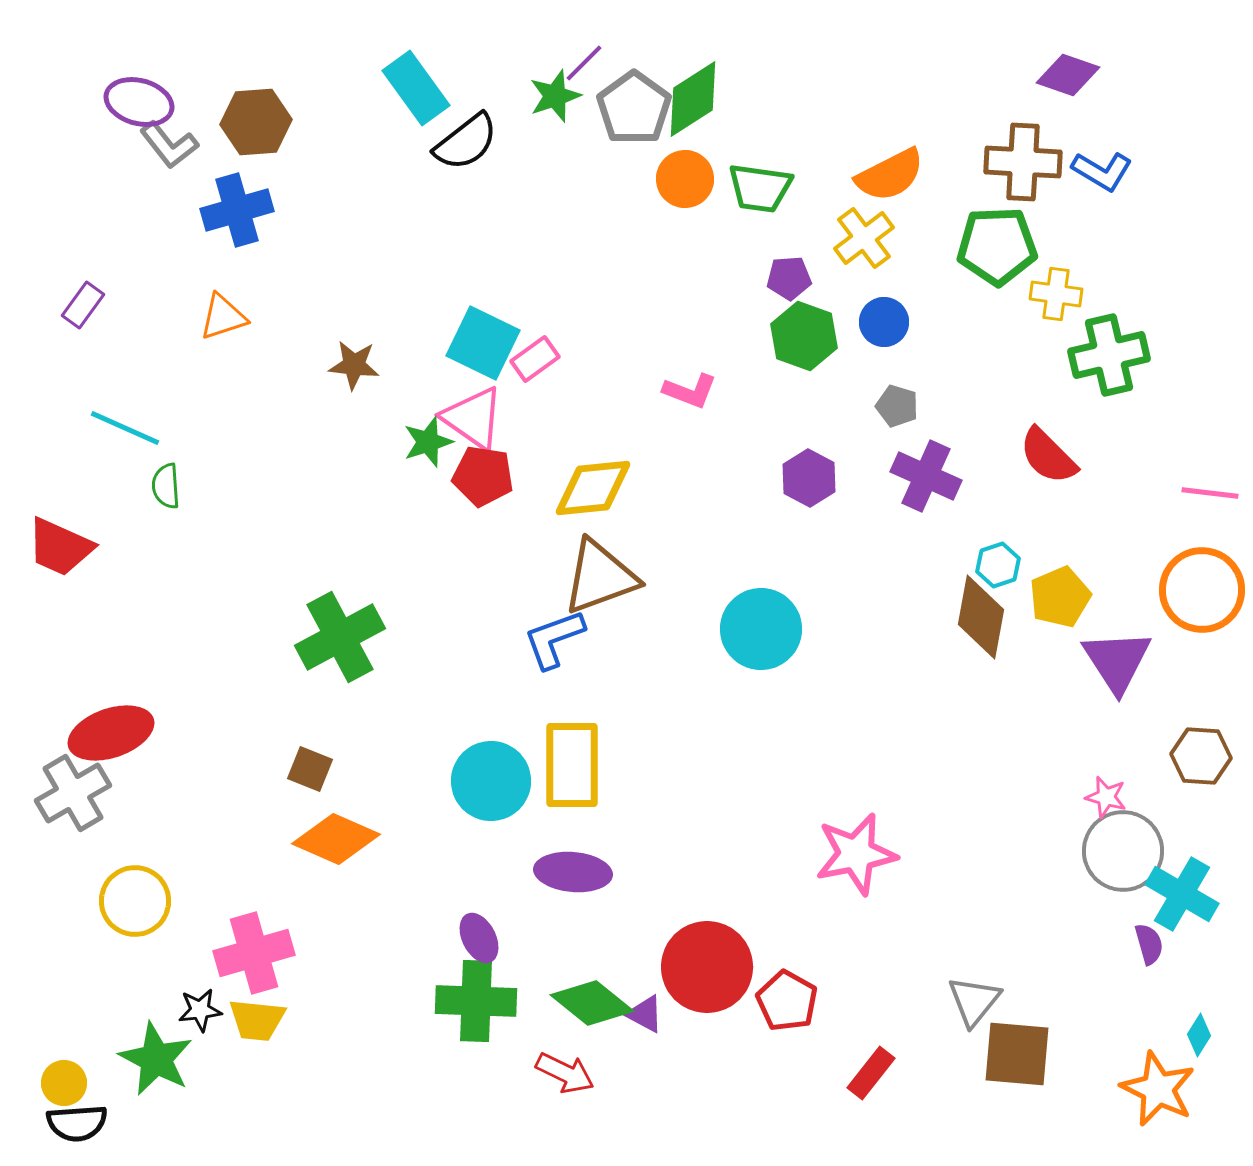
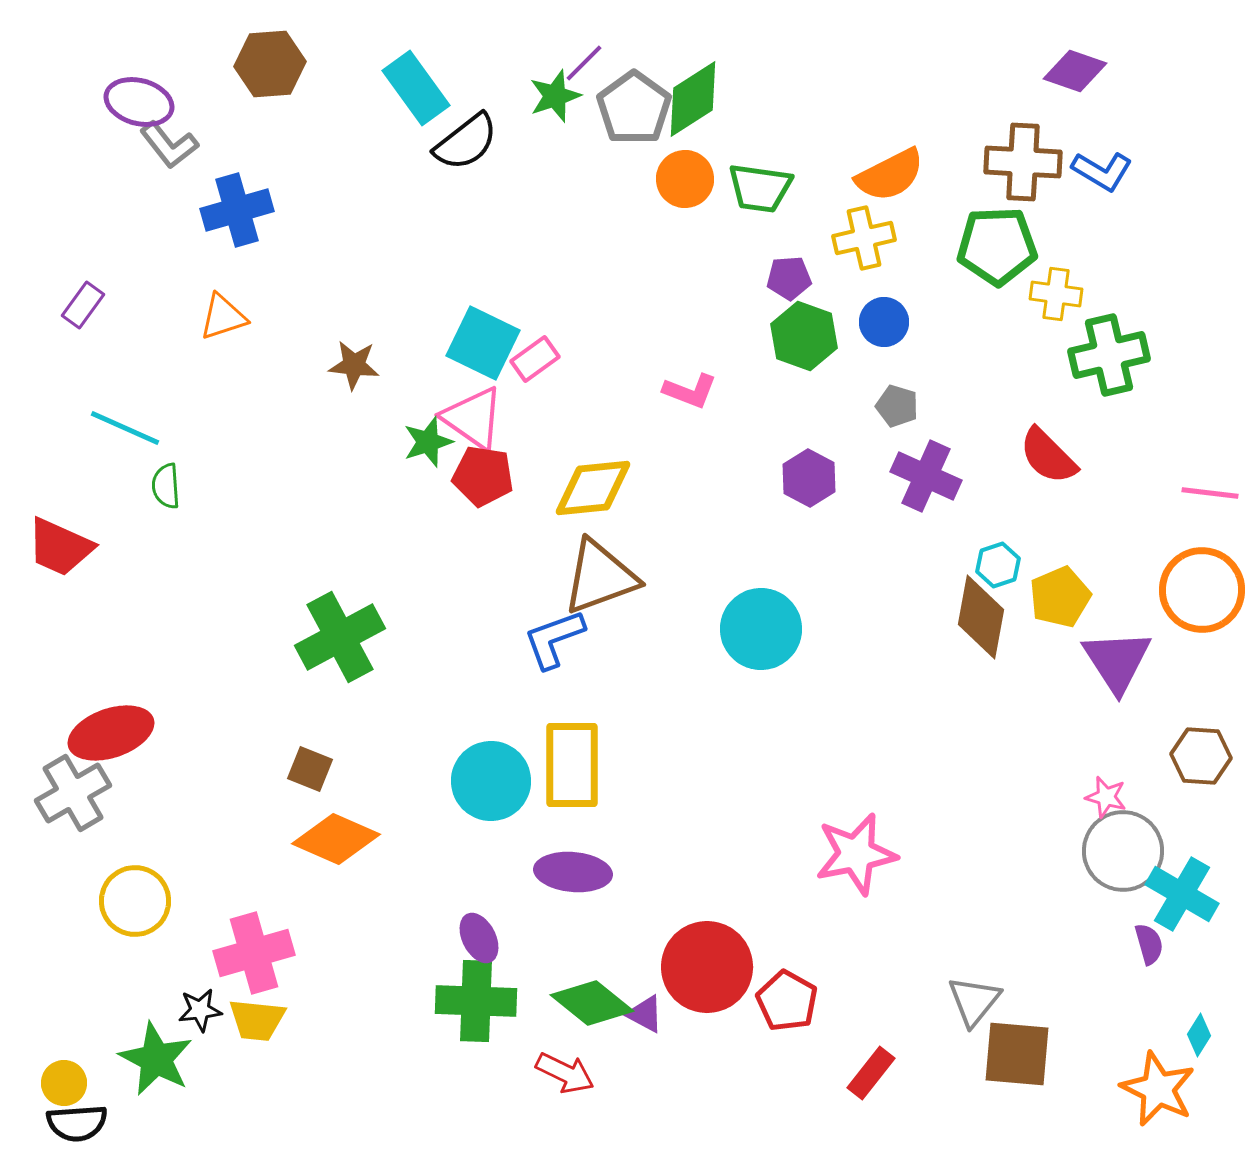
purple diamond at (1068, 75): moved 7 px right, 4 px up
brown hexagon at (256, 122): moved 14 px right, 58 px up
yellow cross at (864, 238): rotated 24 degrees clockwise
